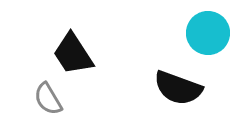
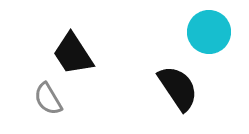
cyan circle: moved 1 px right, 1 px up
black semicircle: rotated 144 degrees counterclockwise
